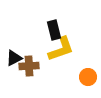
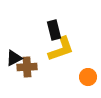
brown cross: moved 2 px left, 1 px down
